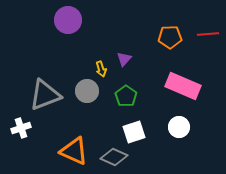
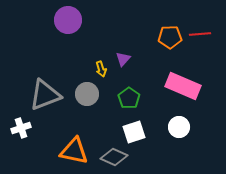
red line: moved 8 px left
purple triangle: moved 1 px left
gray circle: moved 3 px down
green pentagon: moved 3 px right, 2 px down
orange triangle: rotated 12 degrees counterclockwise
